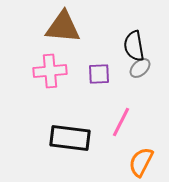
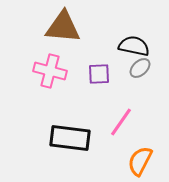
black semicircle: rotated 112 degrees clockwise
pink cross: rotated 20 degrees clockwise
pink line: rotated 8 degrees clockwise
orange semicircle: moved 1 px left, 1 px up
